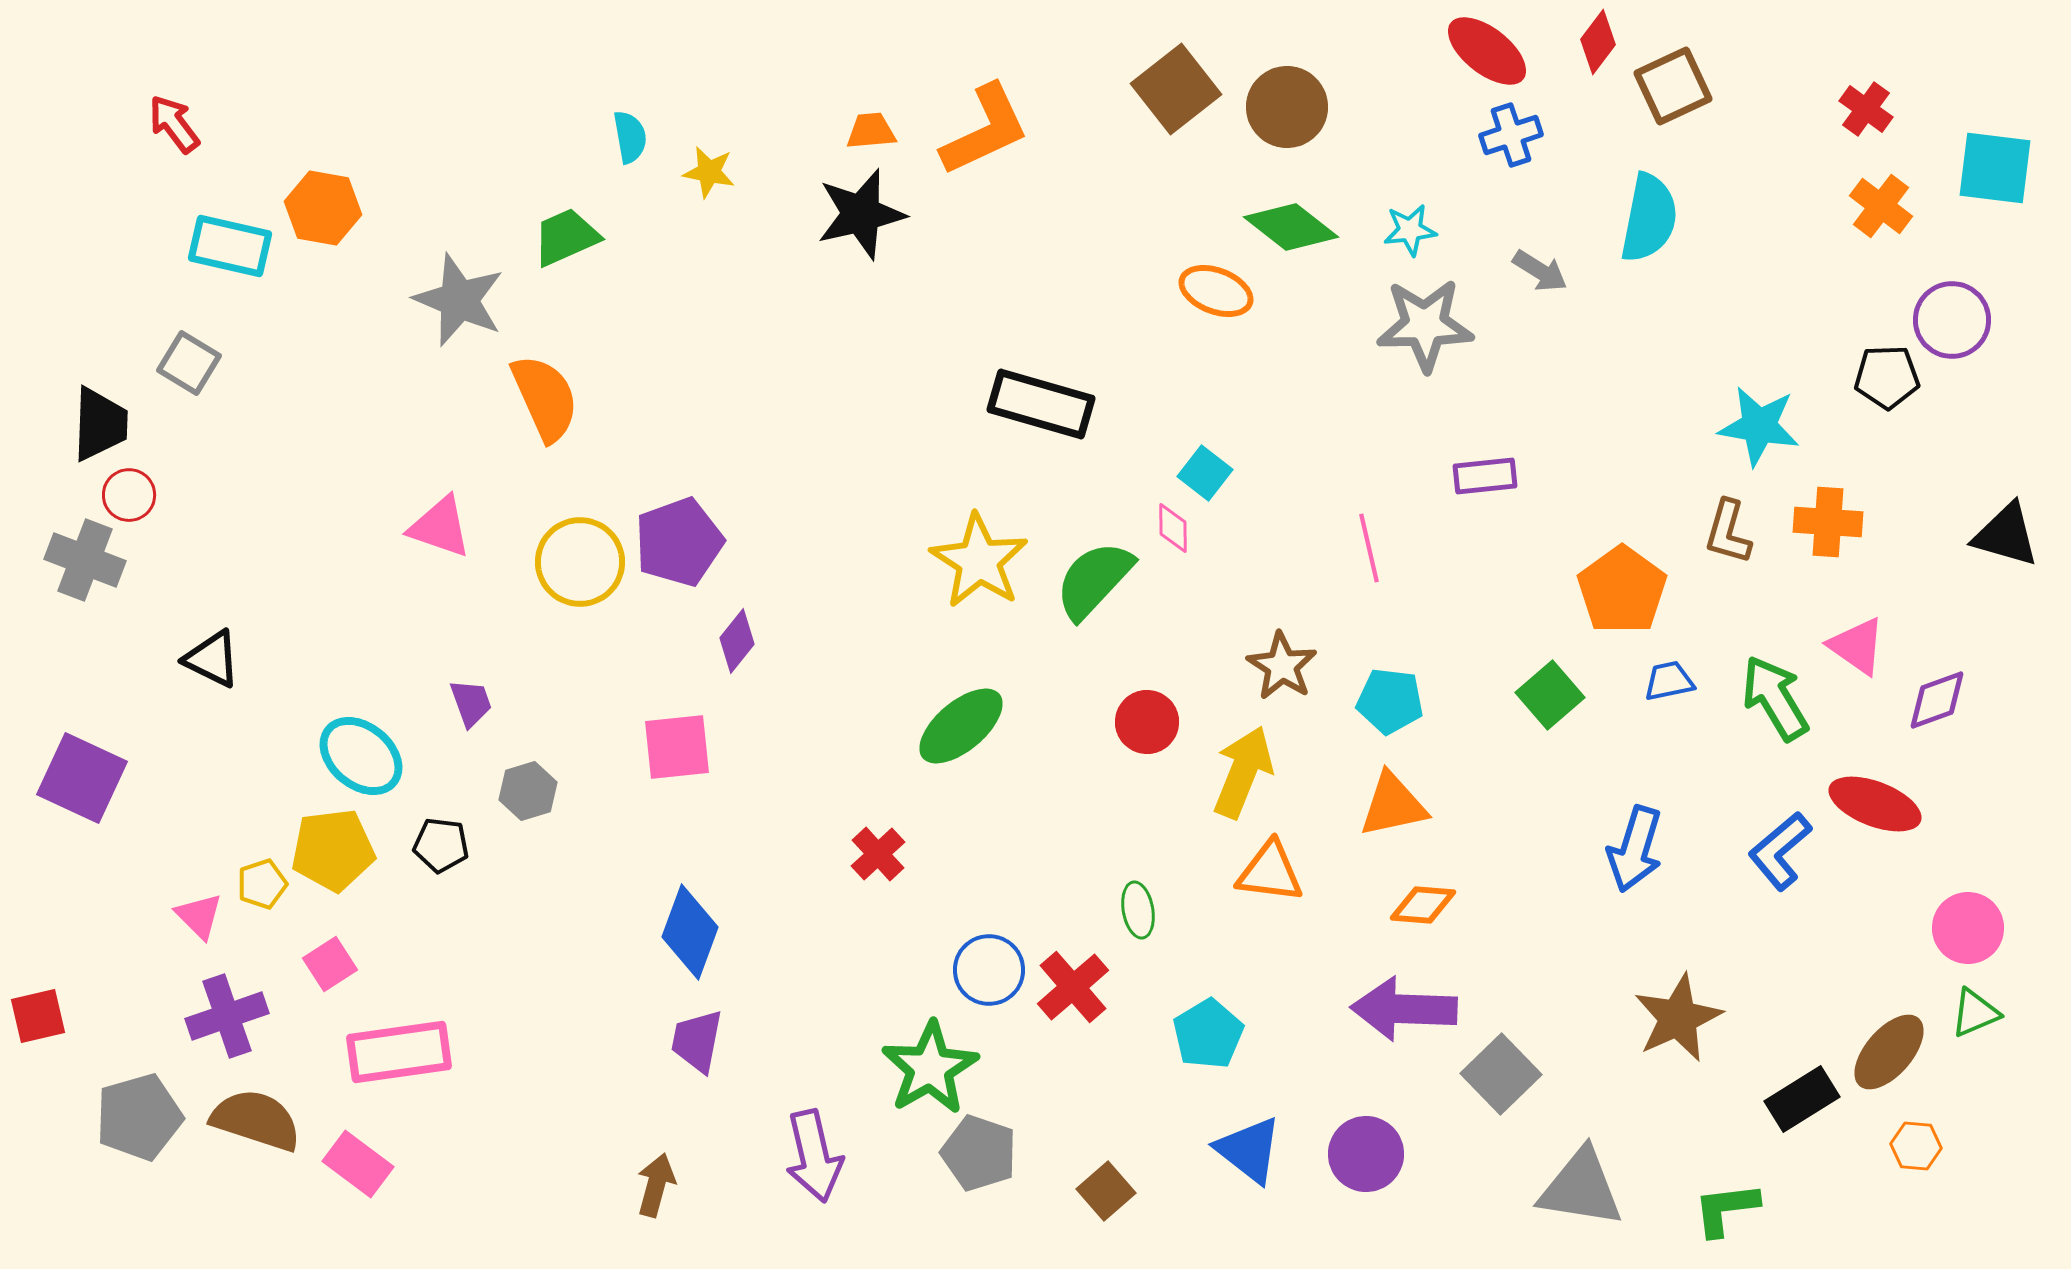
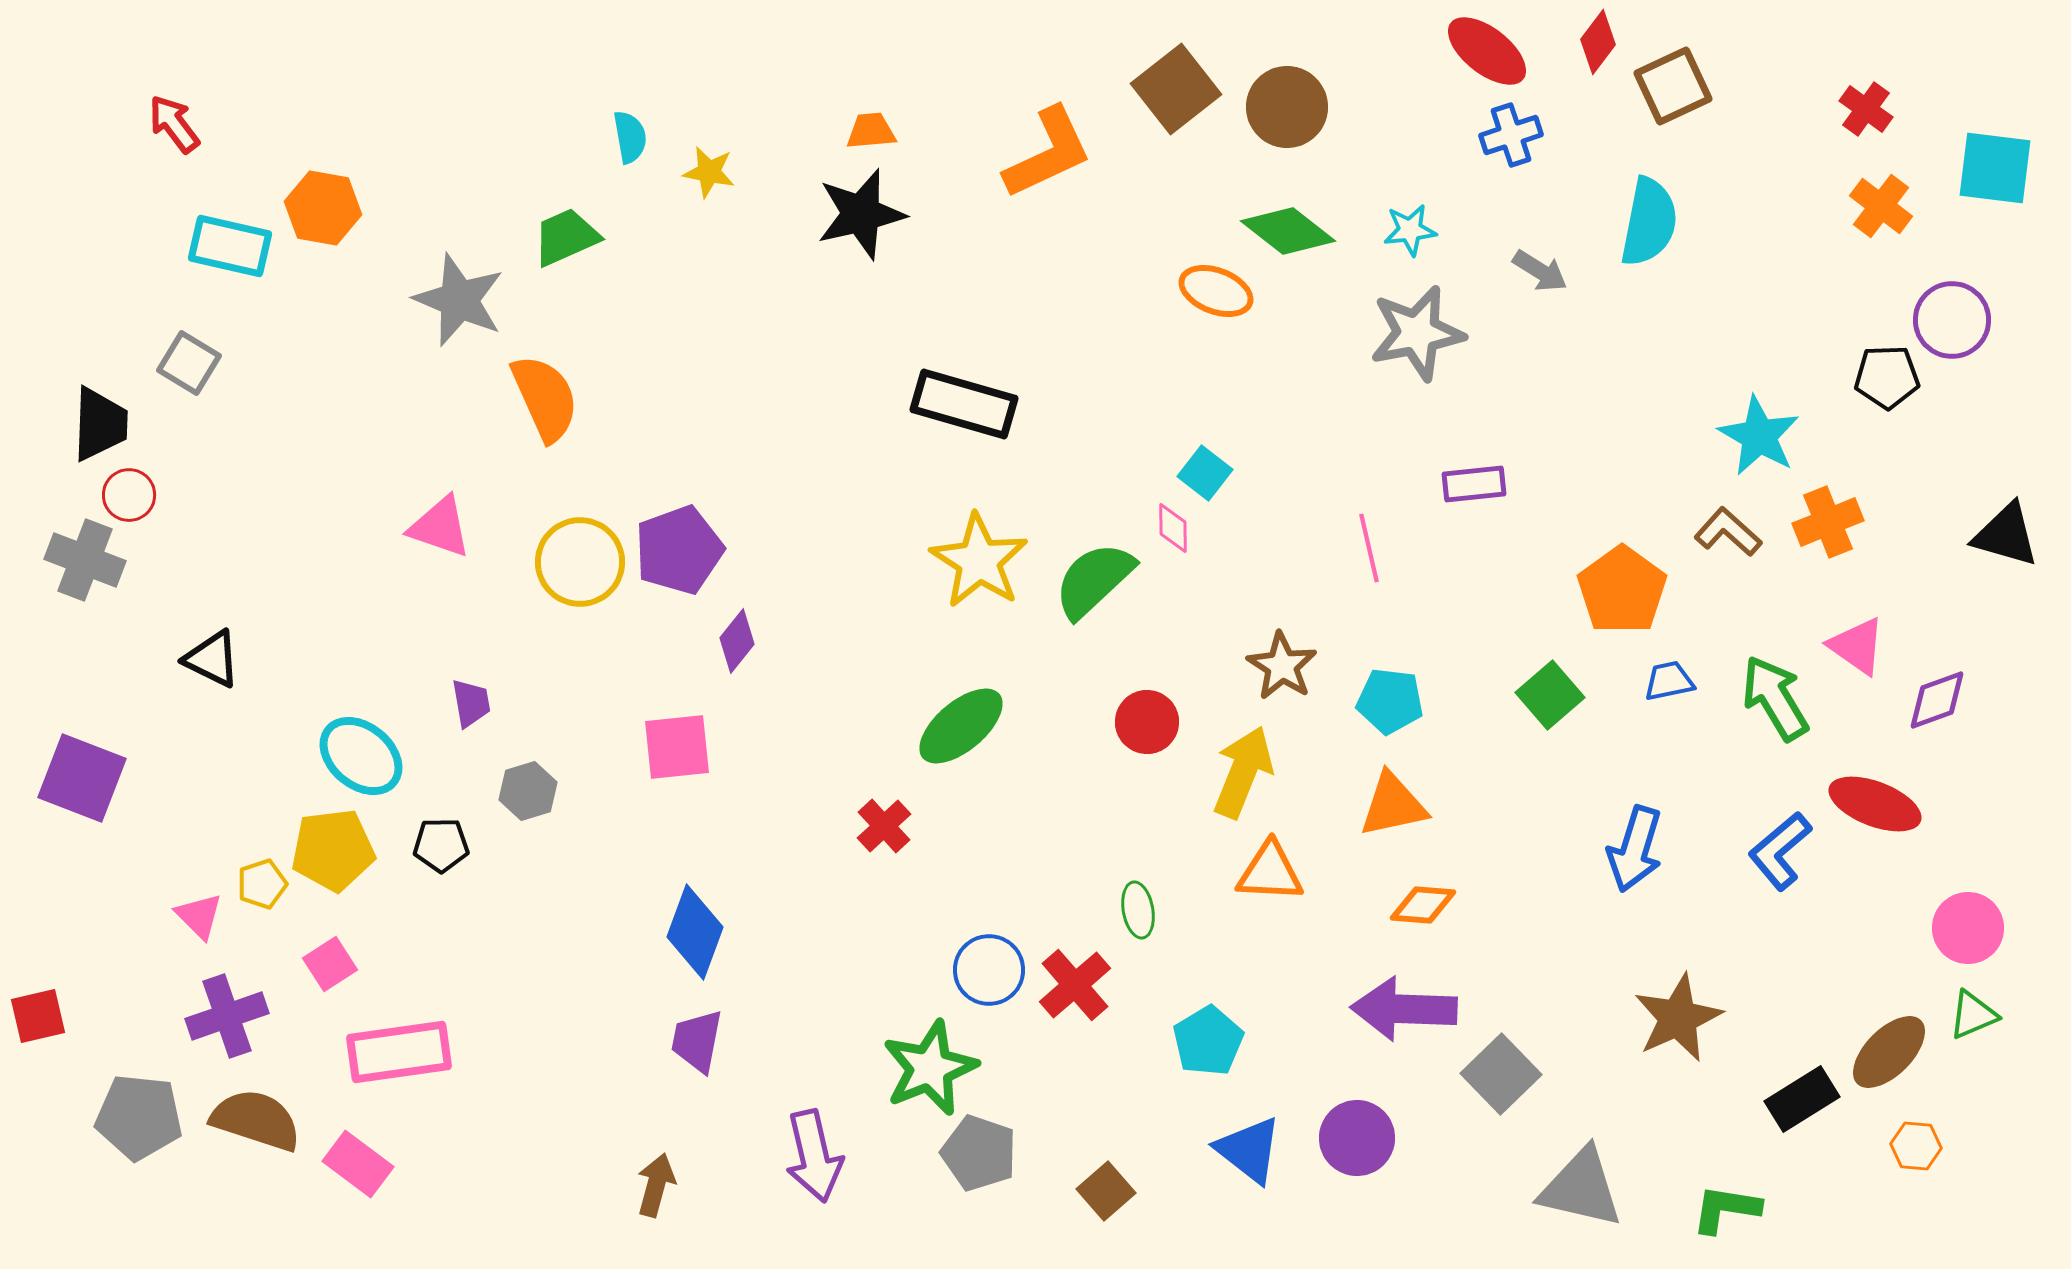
orange L-shape at (985, 130): moved 63 px right, 23 px down
cyan semicircle at (1649, 218): moved 4 px down
green diamond at (1291, 227): moved 3 px left, 4 px down
gray star at (1425, 325): moved 8 px left, 8 px down; rotated 10 degrees counterclockwise
black rectangle at (1041, 404): moved 77 px left
cyan star at (1759, 426): moved 10 px down; rotated 20 degrees clockwise
purple rectangle at (1485, 476): moved 11 px left, 8 px down
orange cross at (1828, 522): rotated 26 degrees counterclockwise
brown L-shape at (1728, 532): rotated 116 degrees clockwise
purple pentagon at (679, 542): moved 8 px down
green semicircle at (1094, 580): rotated 4 degrees clockwise
purple trapezoid at (471, 703): rotated 10 degrees clockwise
purple square at (82, 778): rotated 4 degrees counterclockwise
black pentagon at (441, 845): rotated 8 degrees counterclockwise
red cross at (878, 854): moved 6 px right, 28 px up
orange triangle at (1270, 872): rotated 4 degrees counterclockwise
blue diamond at (690, 932): moved 5 px right
red cross at (1073, 987): moved 2 px right, 2 px up
green triangle at (1975, 1013): moved 2 px left, 2 px down
cyan pentagon at (1208, 1034): moved 7 px down
brown ellipse at (1889, 1052): rotated 4 degrees clockwise
green star at (930, 1068): rotated 8 degrees clockwise
gray pentagon at (139, 1117): rotated 22 degrees clockwise
purple circle at (1366, 1154): moved 9 px left, 16 px up
gray triangle at (1581, 1188): rotated 4 degrees clockwise
green L-shape at (1726, 1209): rotated 16 degrees clockwise
